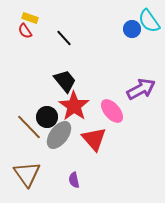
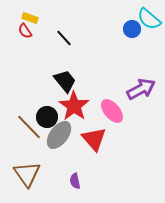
cyan semicircle: moved 2 px up; rotated 15 degrees counterclockwise
purple semicircle: moved 1 px right, 1 px down
